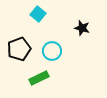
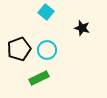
cyan square: moved 8 px right, 2 px up
cyan circle: moved 5 px left, 1 px up
